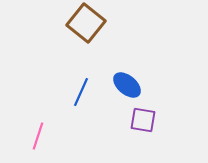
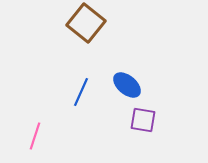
pink line: moved 3 px left
